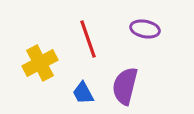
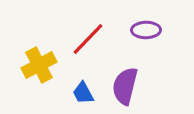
purple ellipse: moved 1 px right, 1 px down; rotated 12 degrees counterclockwise
red line: rotated 63 degrees clockwise
yellow cross: moved 1 px left, 2 px down
